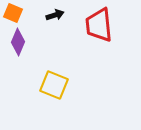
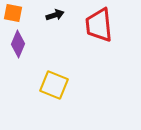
orange square: rotated 12 degrees counterclockwise
purple diamond: moved 2 px down
